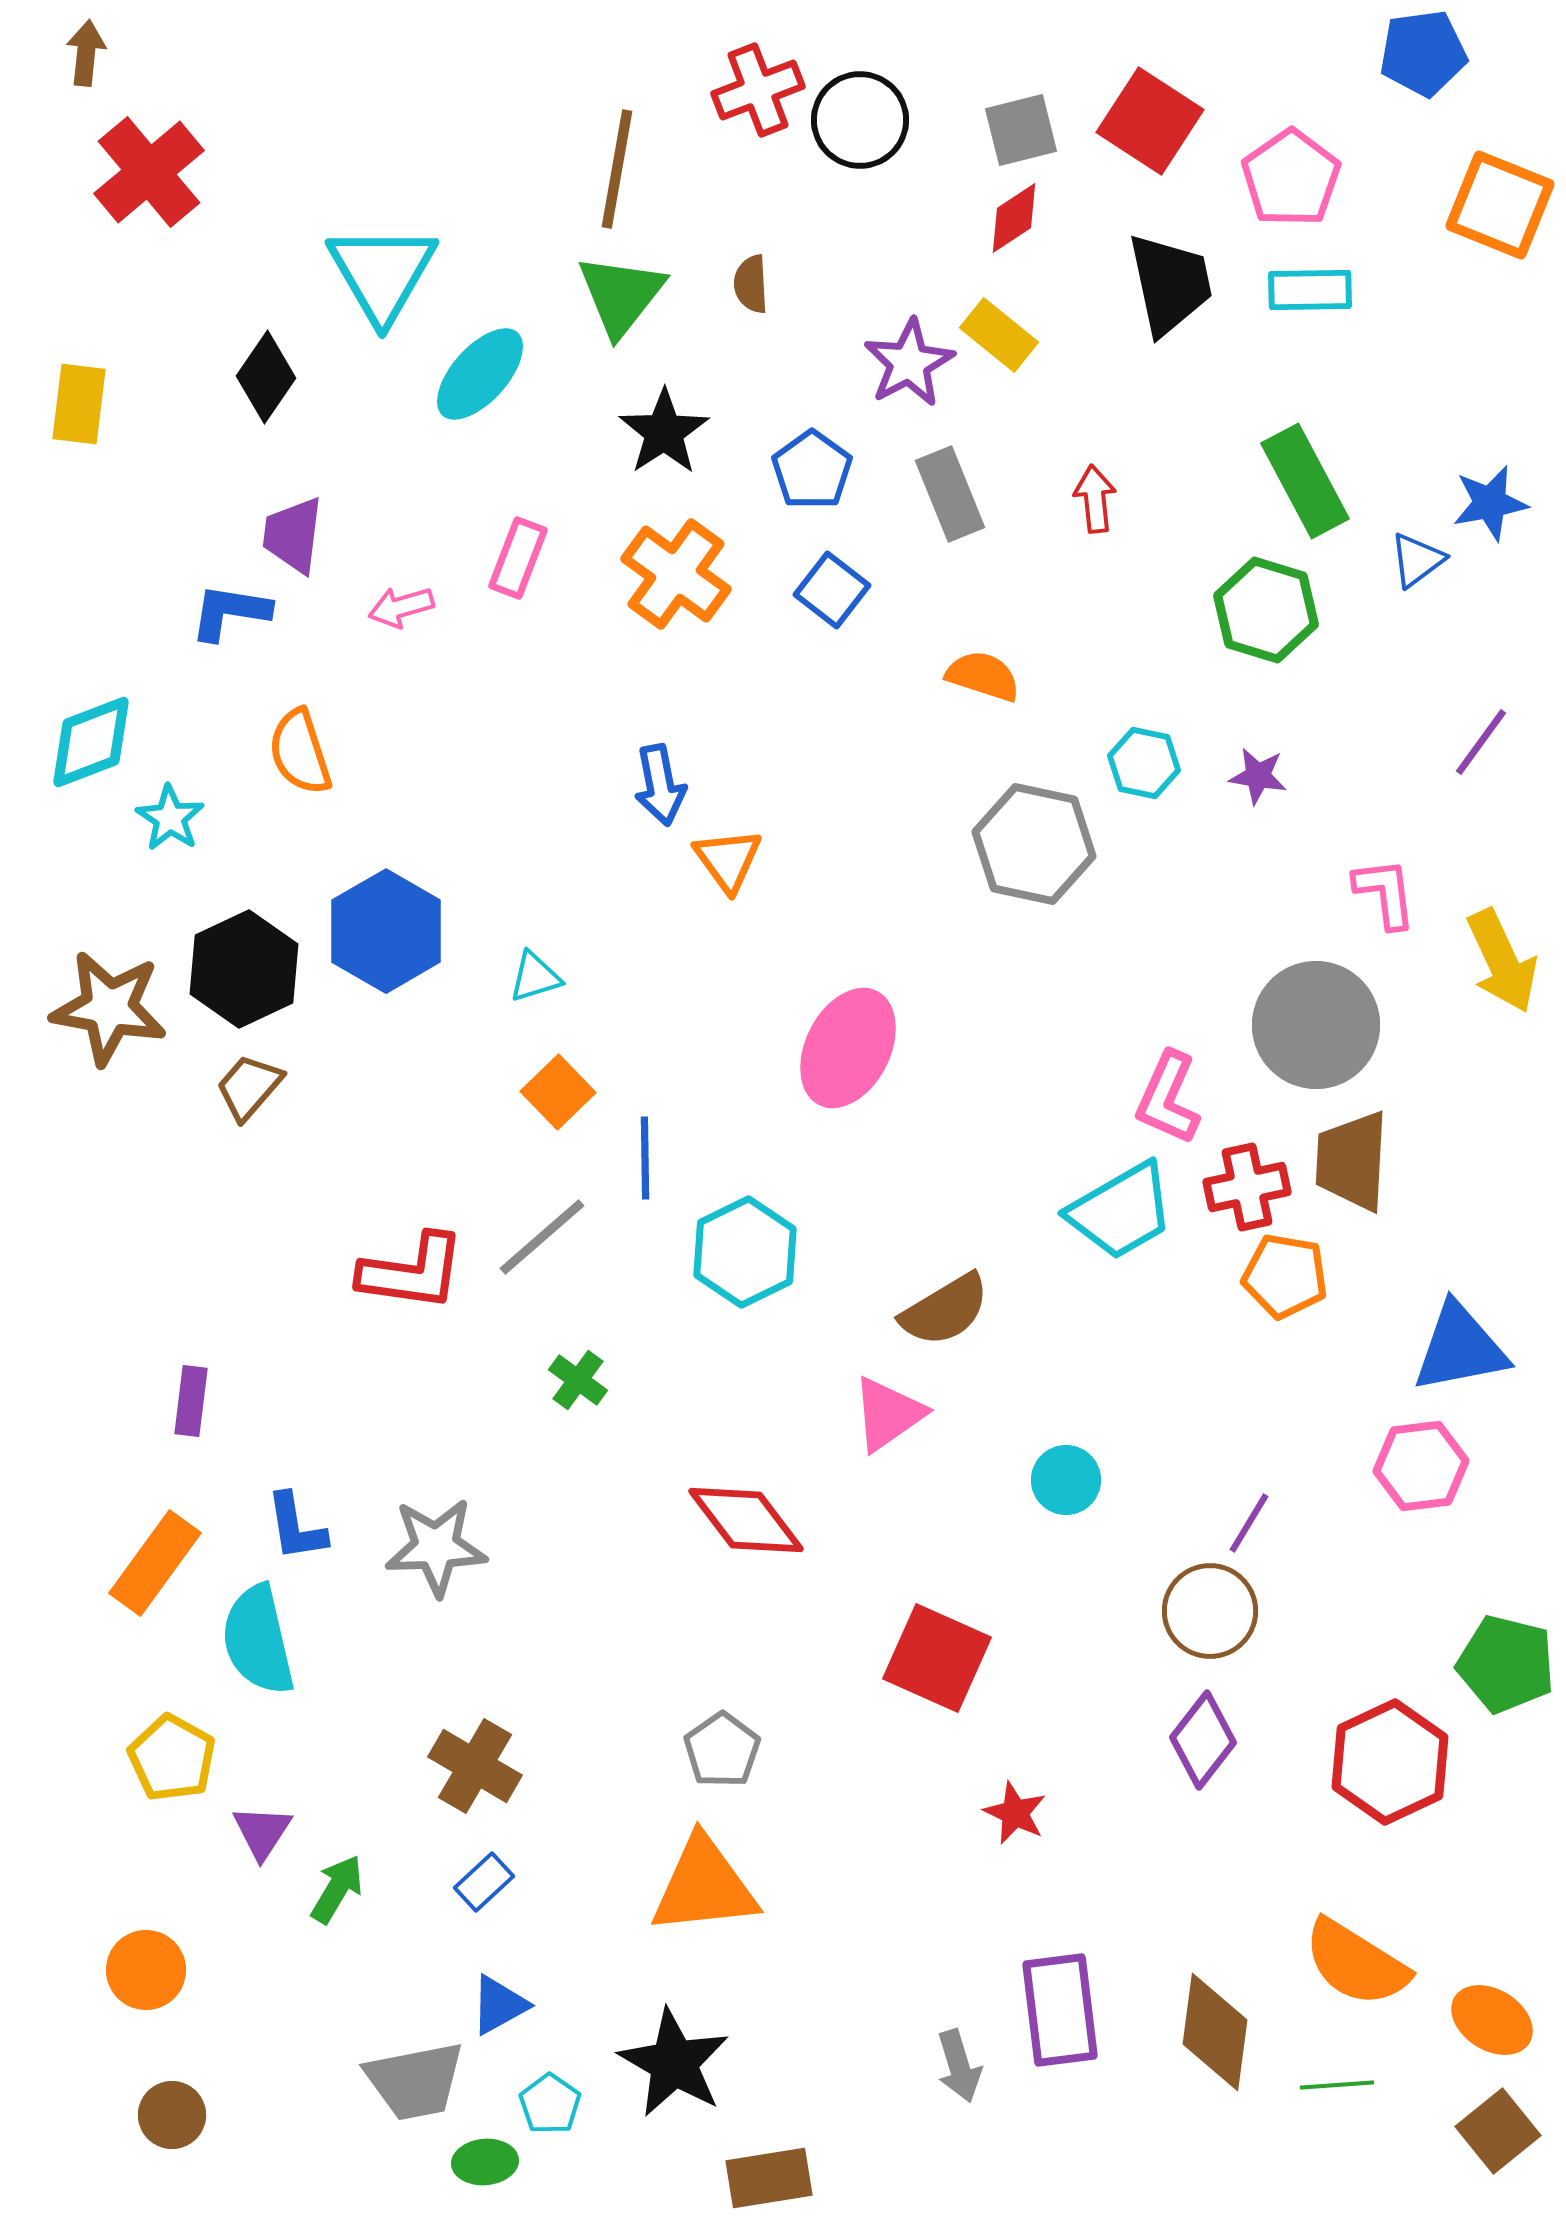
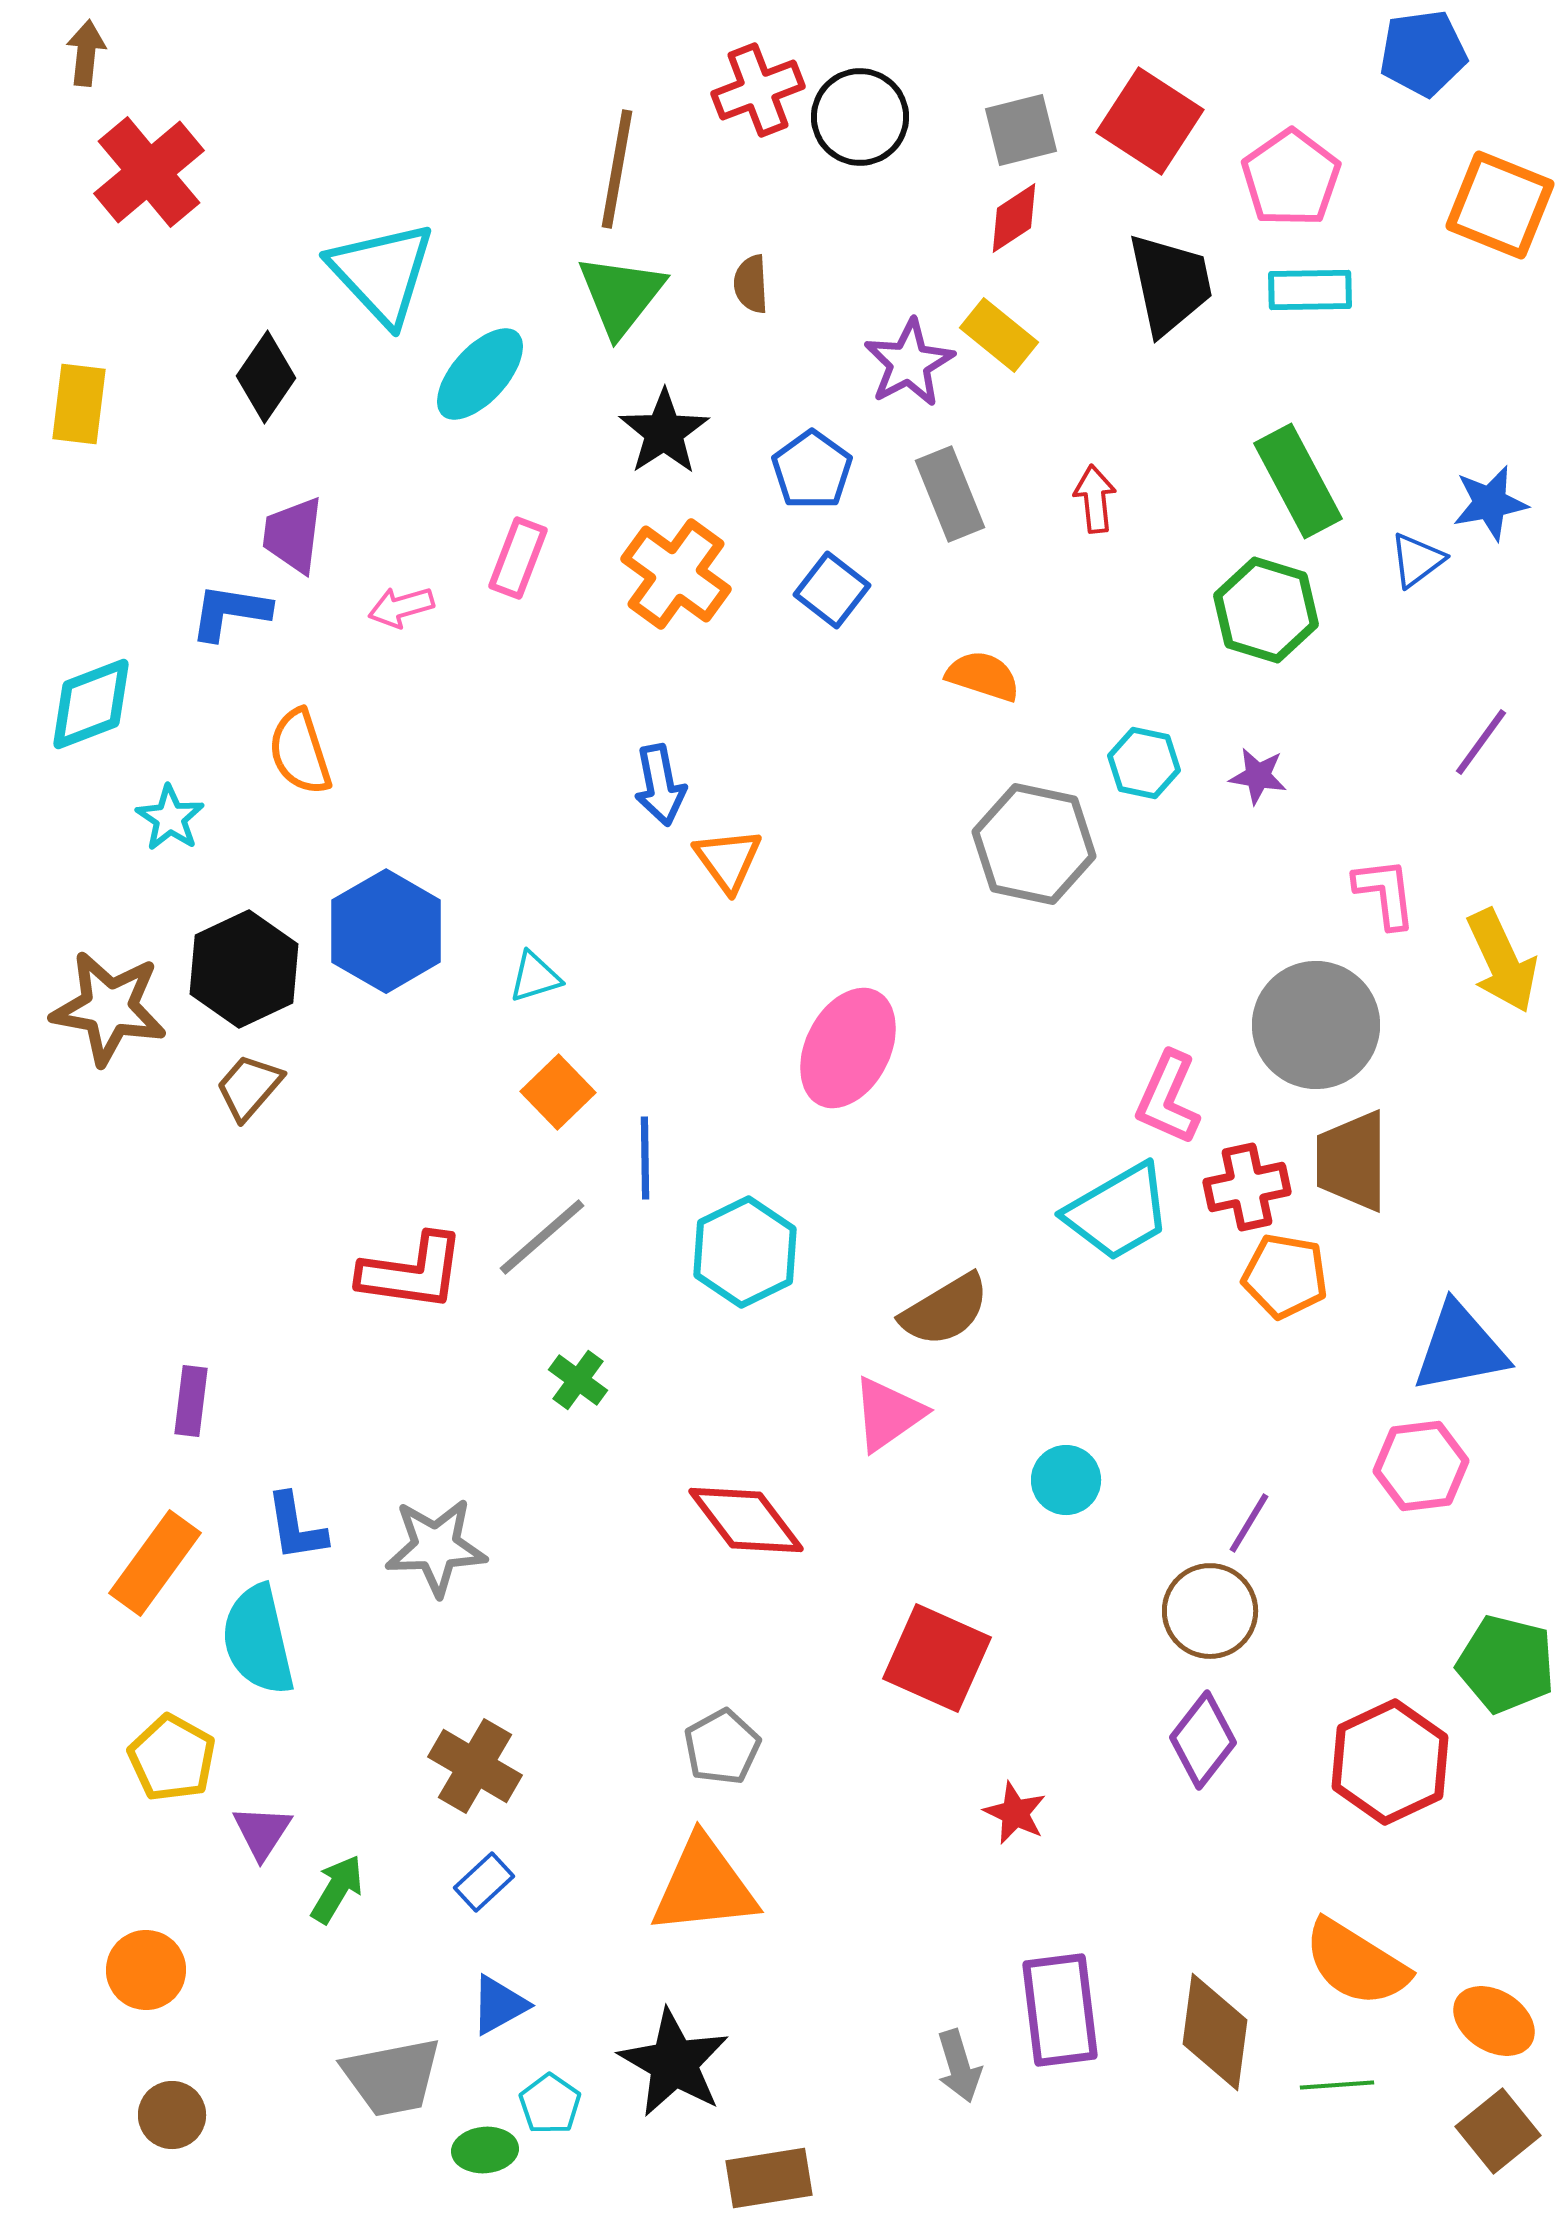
black circle at (860, 120): moved 3 px up
cyan triangle at (382, 273): rotated 13 degrees counterclockwise
green rectangle at (1305, 481): moved 7 px left
cyan diamond at (91, 742): moved 38 px up
brown trapezoid at (1352, 1161): rotated 3 degrees counterclockwise
cyan trapezoid at (1121, 1211): moved 3 px left, 1 px down
gray pentagon at (722, 1750): moved 3 px up; rotated 6 degrees clockwise
orange ellipse at (1492, 2020): moved 2 px right, 1 px down
gray trapezoid at (415, 2081): moved 23 px left, 4 px up
green ellipse at (485, 2162): moved 12 px up
